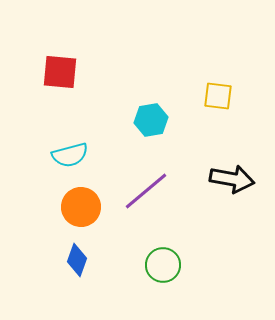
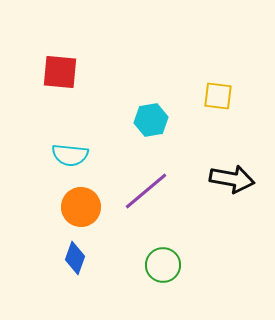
cyan semicircle: rotated 21 degrees clockwise
blue diamond: moved 2 px left, 2 px up
